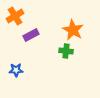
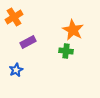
orange cross: moved 1 px left, 1 px down
purple rectangle: moved 3 px left, 7 px down
blue star: rotated 24 degrees counterclockwise
